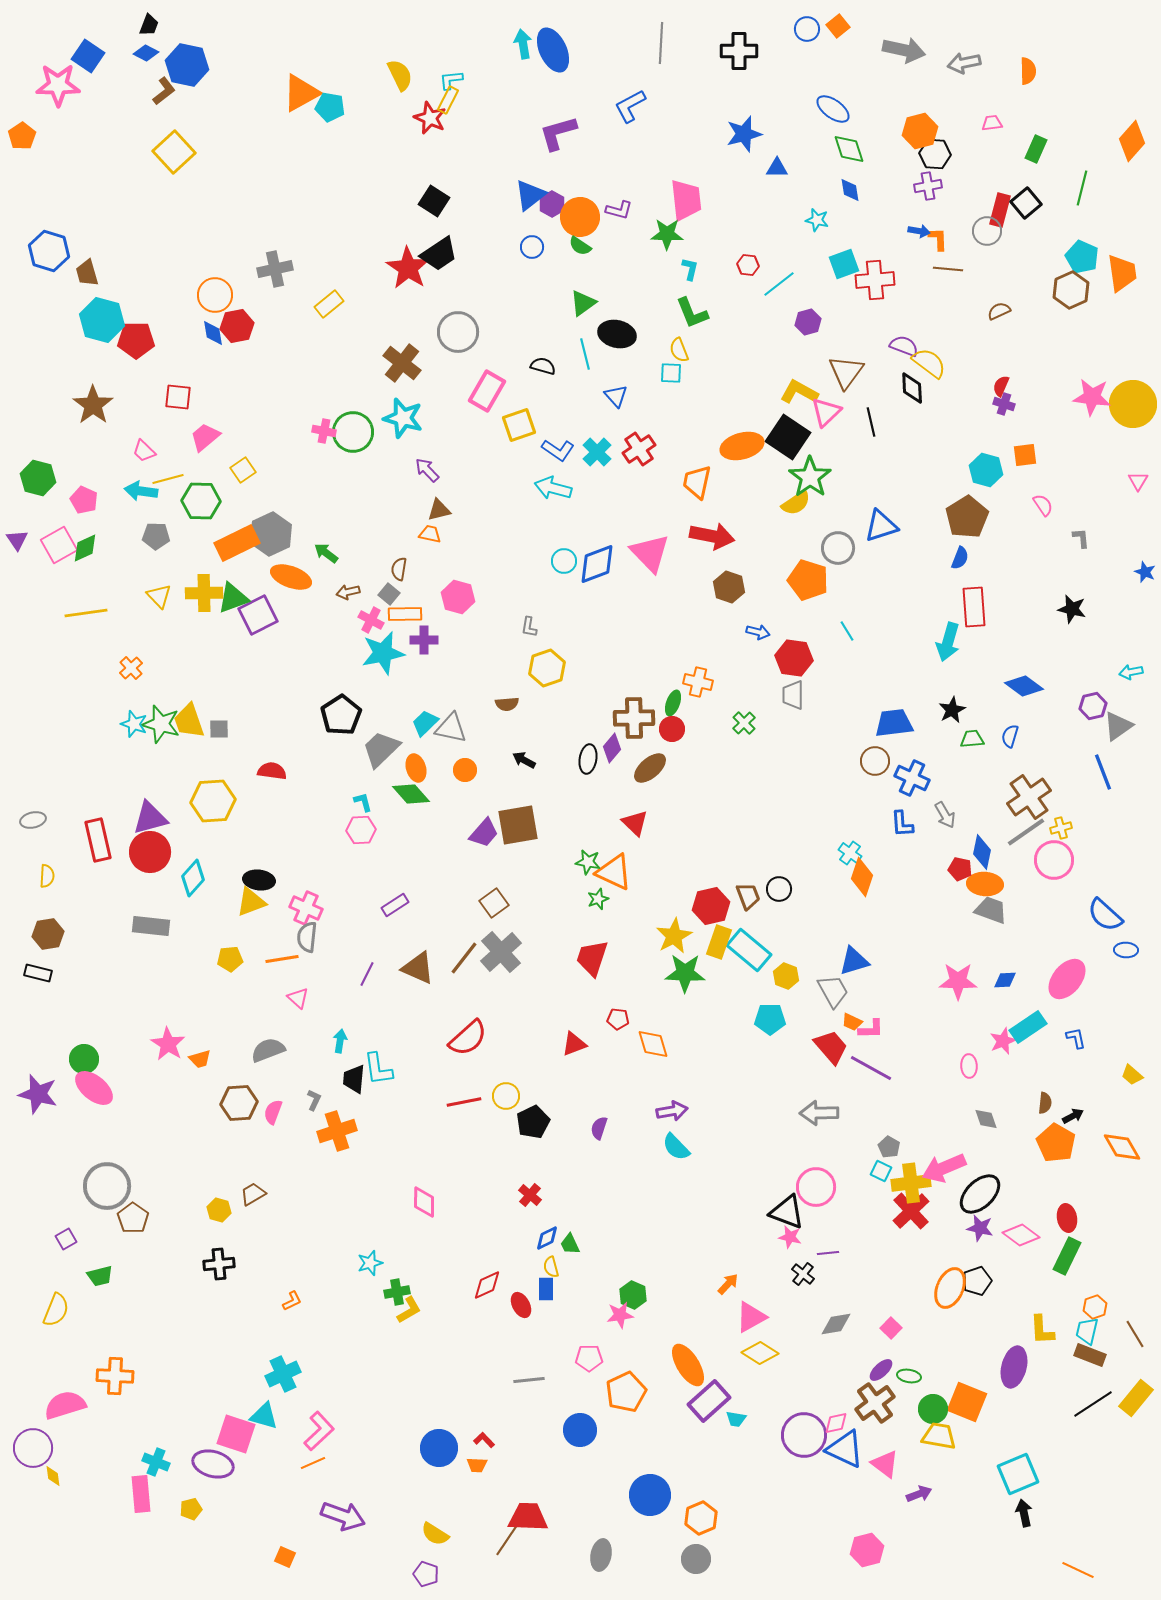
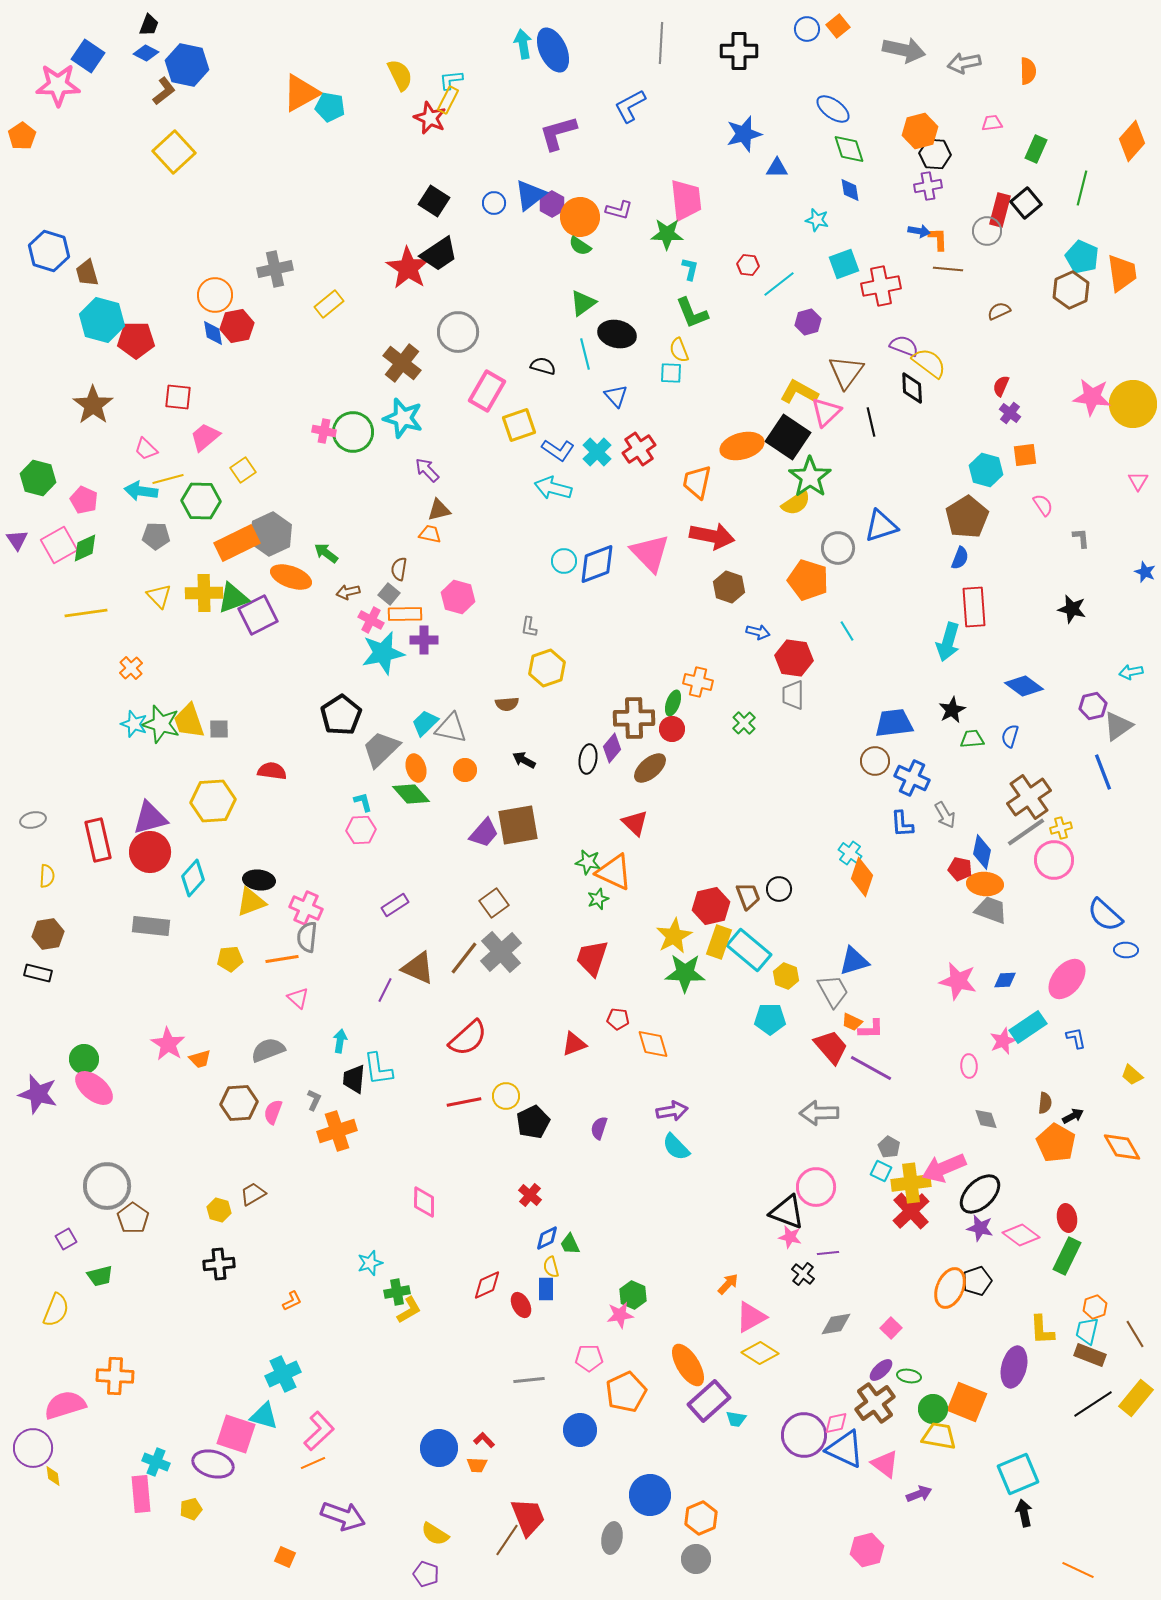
blue circle at (532, 247): moved 38 px left, 44 px up
red cross at (875, 280): moved 6 px right, 6 px down; rotated 6 degrees counterclockwise
purple cross at (1004, 404): moved 6 px right, 9 px down; rotated 20 degrees clockwise
pink trapezoid at (144, 451): moved 2 px right, 2 px up
purple line at (367, 974): moved 18 px right, 16 px down
pink star at (958, 981): rotated 12 degrees clockwise
red trapezoid at (528, 1517): rotated 66 degrees clockwise
gray ellipse at (601, 1555): moved 11 px right, 17 px up
